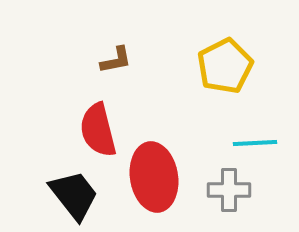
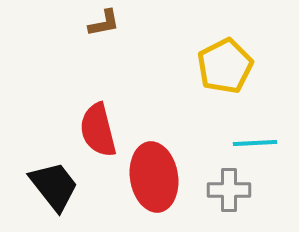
brown L-shape: moved 12 px left, 37 px up
black trapezoid: moved 20 px left, 9 px up
